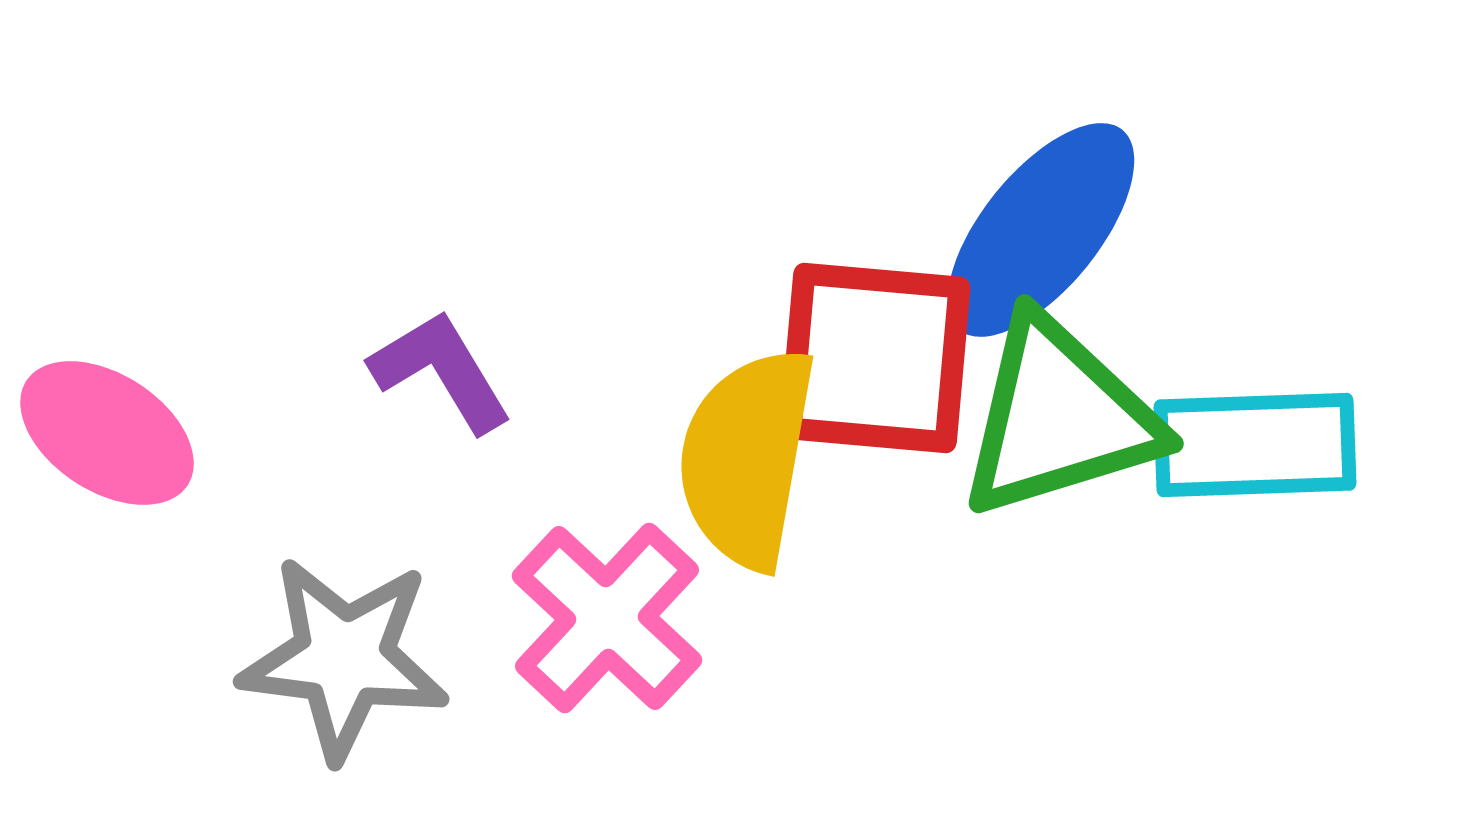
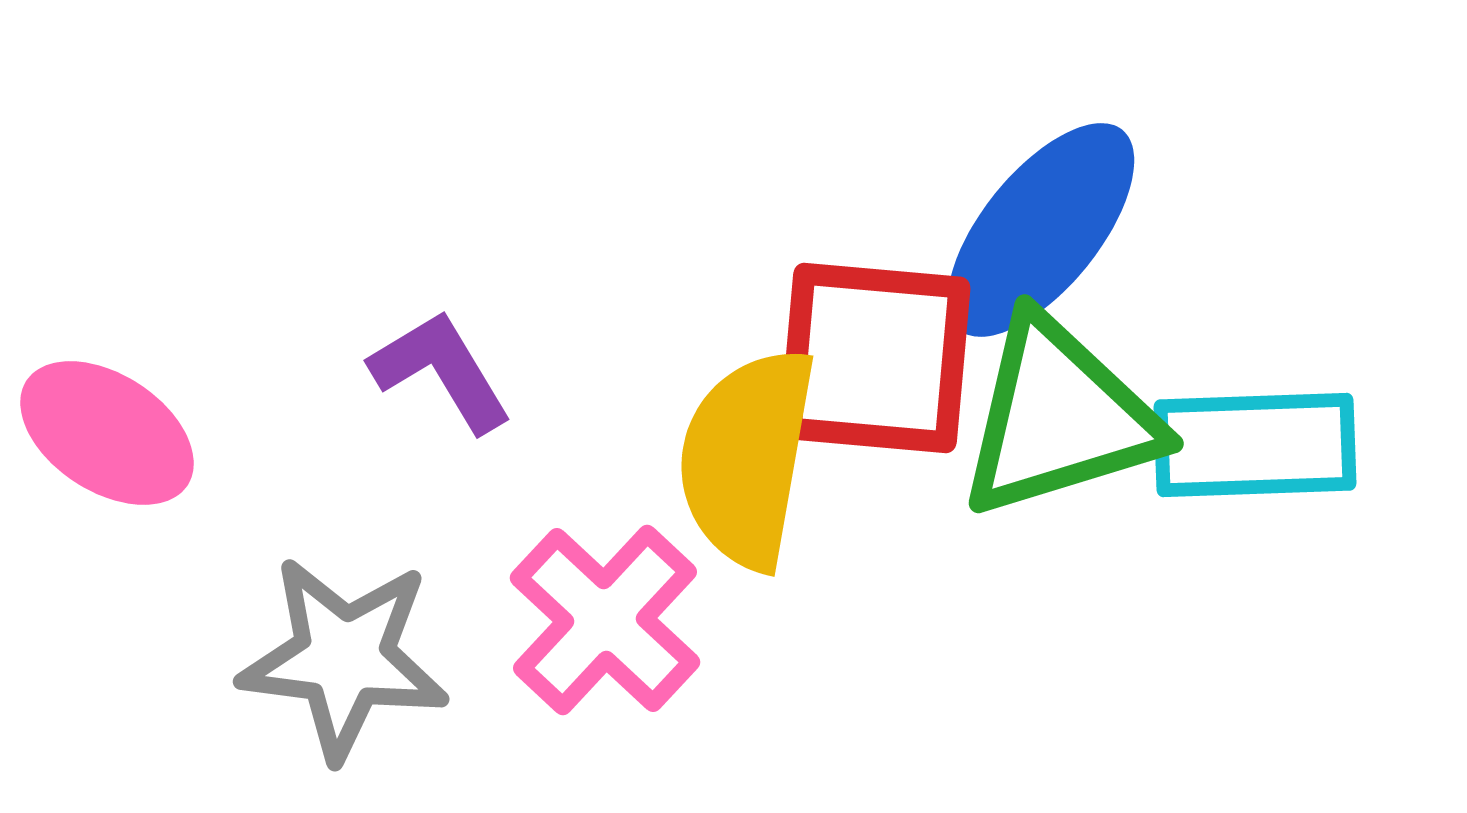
pink cross: moved 2 px left, 2 px down
